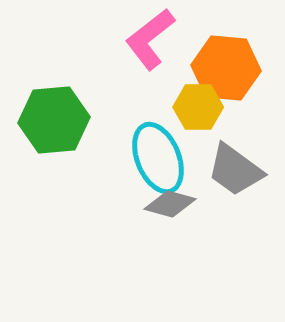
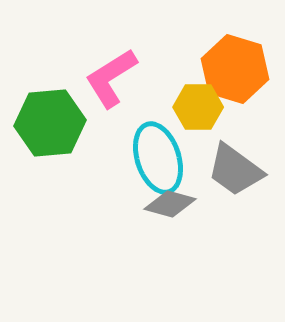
pink L-shape: moved 39 px left, 39 px down; rotated 6 degrees clockwise
orange hexagon: moved 9 px right, 1 px down; rotated 12 degrees clockwise
green hexagon: moved 4 px left, 3 px down
cyan ellipse: rotated 4 degrees clockwise
